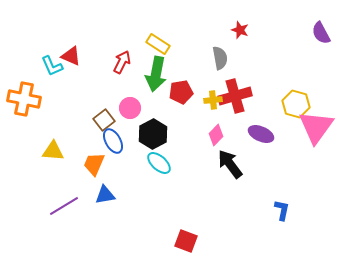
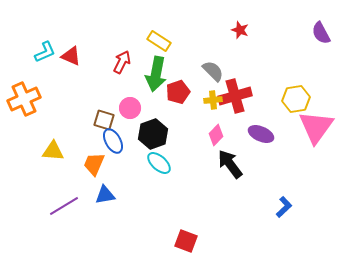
yellow rectangle: moved 1 px right, 3 px up
gray semicircle: moved 7 px left, 13 px down; rotated 35 degrees counterclockwise
cyan L-shape: moved 7 px left, 14 px up; rotated 90 degrees counterclockwise
red pentagon: moved 3 px left; rotated 10 degrees counterclockwise
orange cross: rotated 36 degrees counterclockwise
yellow hexagon: moved 5 px up; rotated 24 degrees counterclockwise
brown square: rotated 35 degrees counterclockwise
black hexagon: rotated 8 degrees clockwise
blue L-shape: moved 2 px right, 3 px up; rotated 35 degrees clockwise
